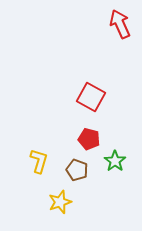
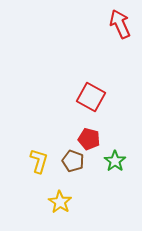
brown pentagon: moved 4 px left, 9 px up
yellow star: rotated 20 degrees counterclockwise
